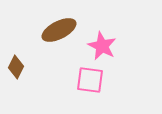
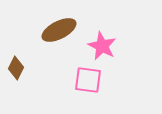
brown diamond: moved 1 px down
pink square: moved 2 px left
